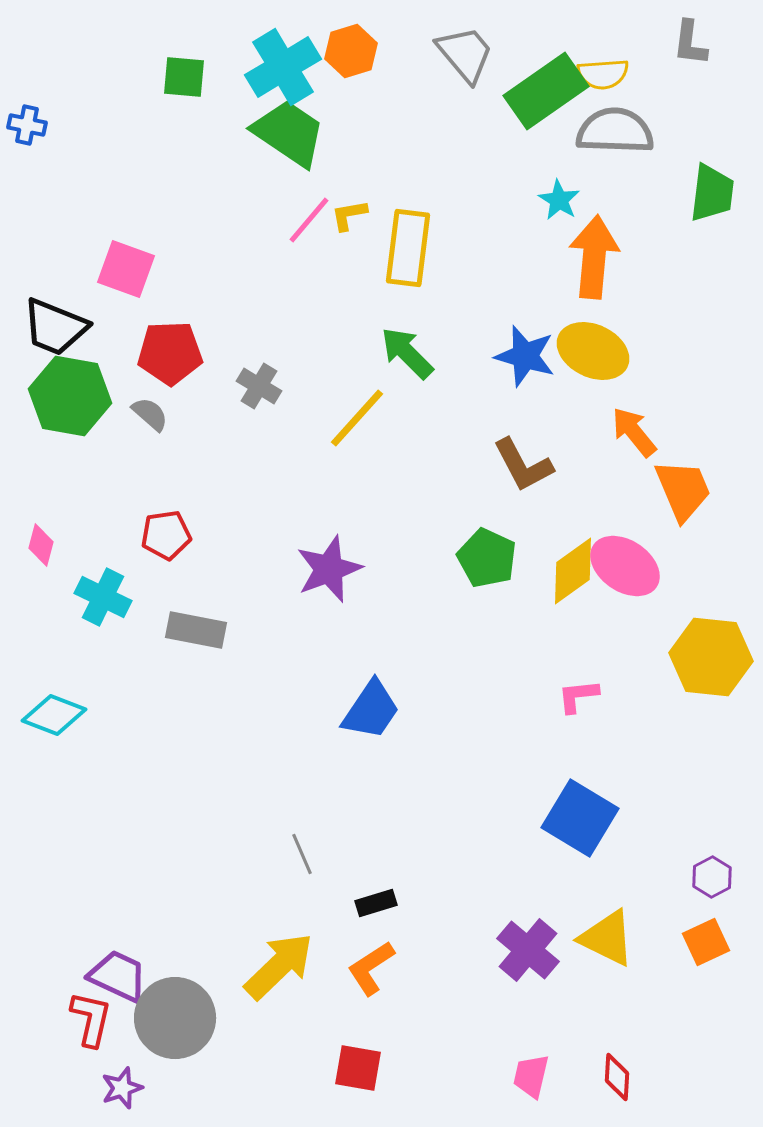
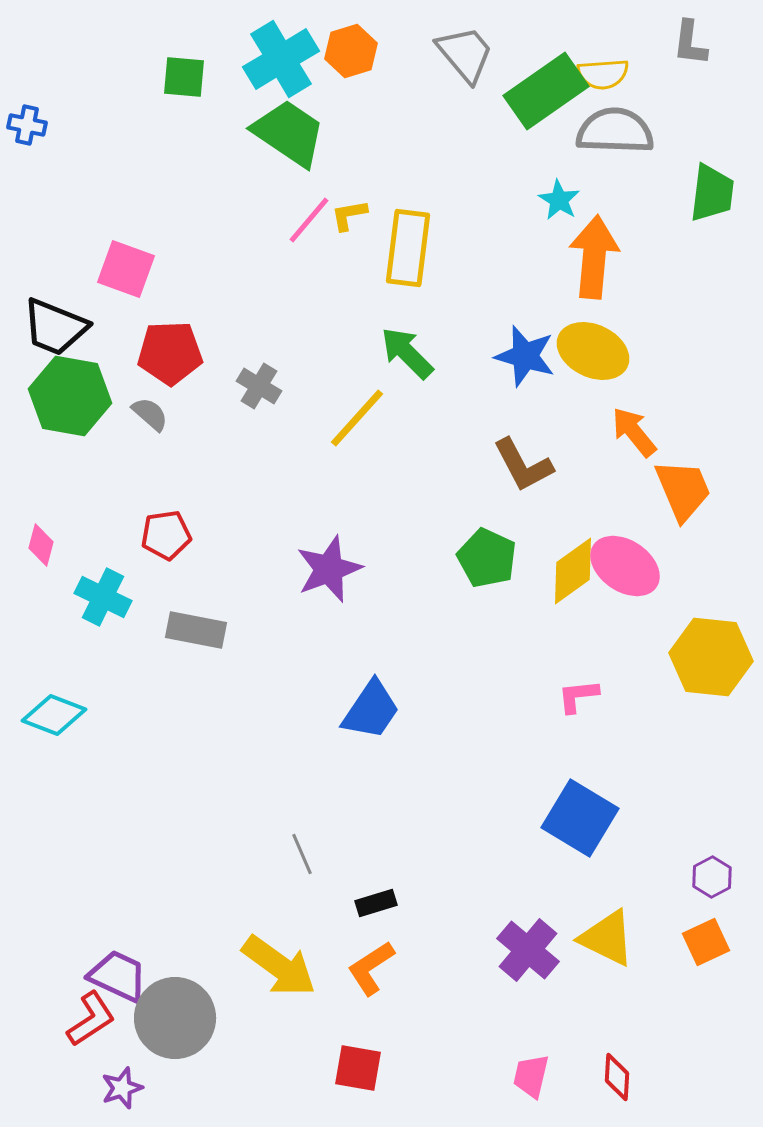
cyan cross at (283, 67): moved 2 px left, 8 px up
yellow arrow at (279, 966): rotated 80 degrees clockwise
red L-shape at (91, 1019): rotated 44 degrees clockwise
